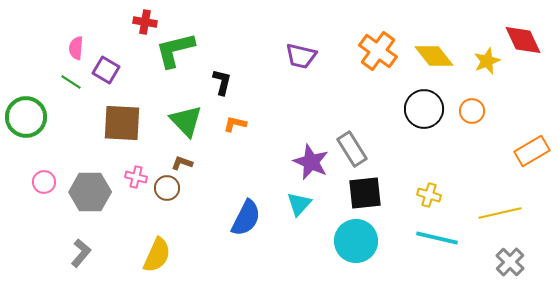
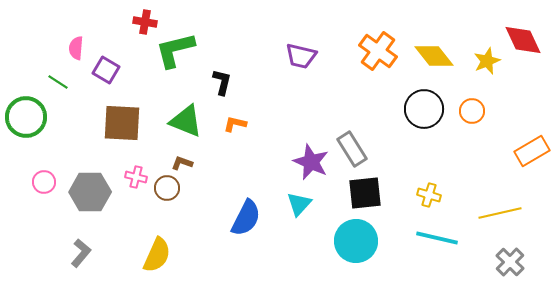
green line: moved 13 px left
green triangle: rotated 24 degrees counterclockwise
